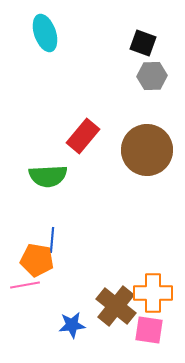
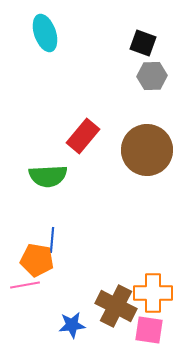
brown cross: rotated 12 degrees counterclockwise
